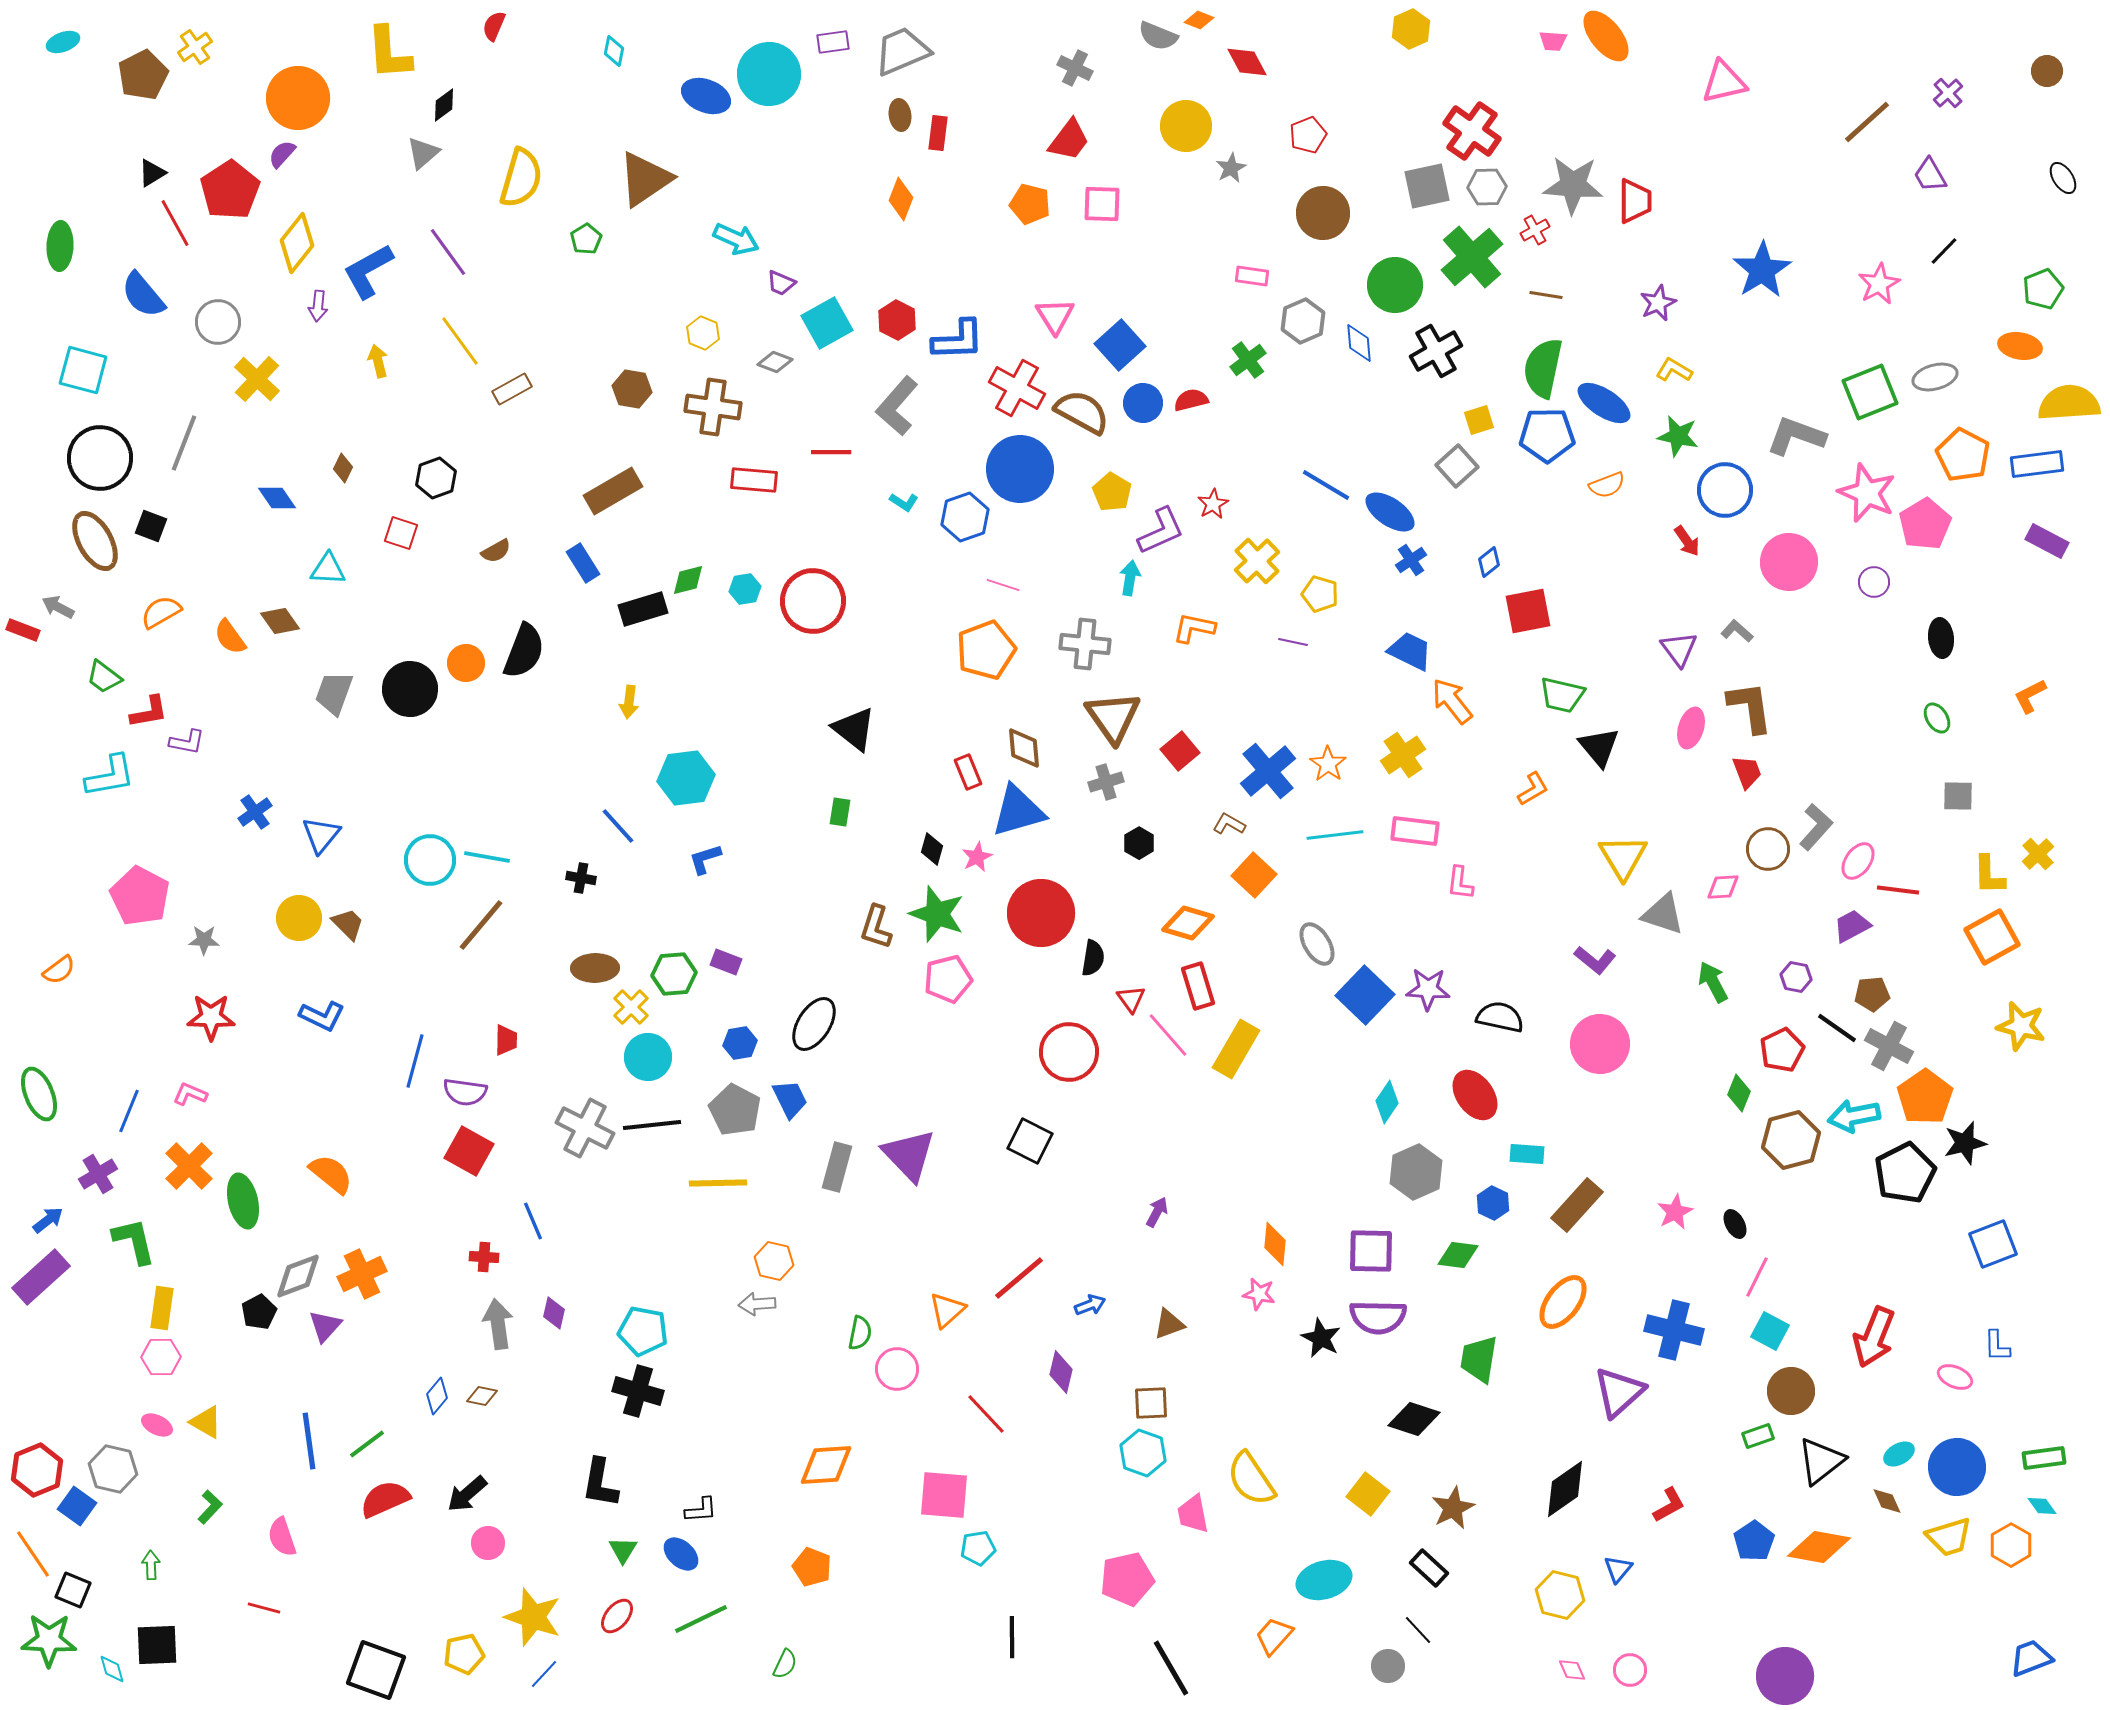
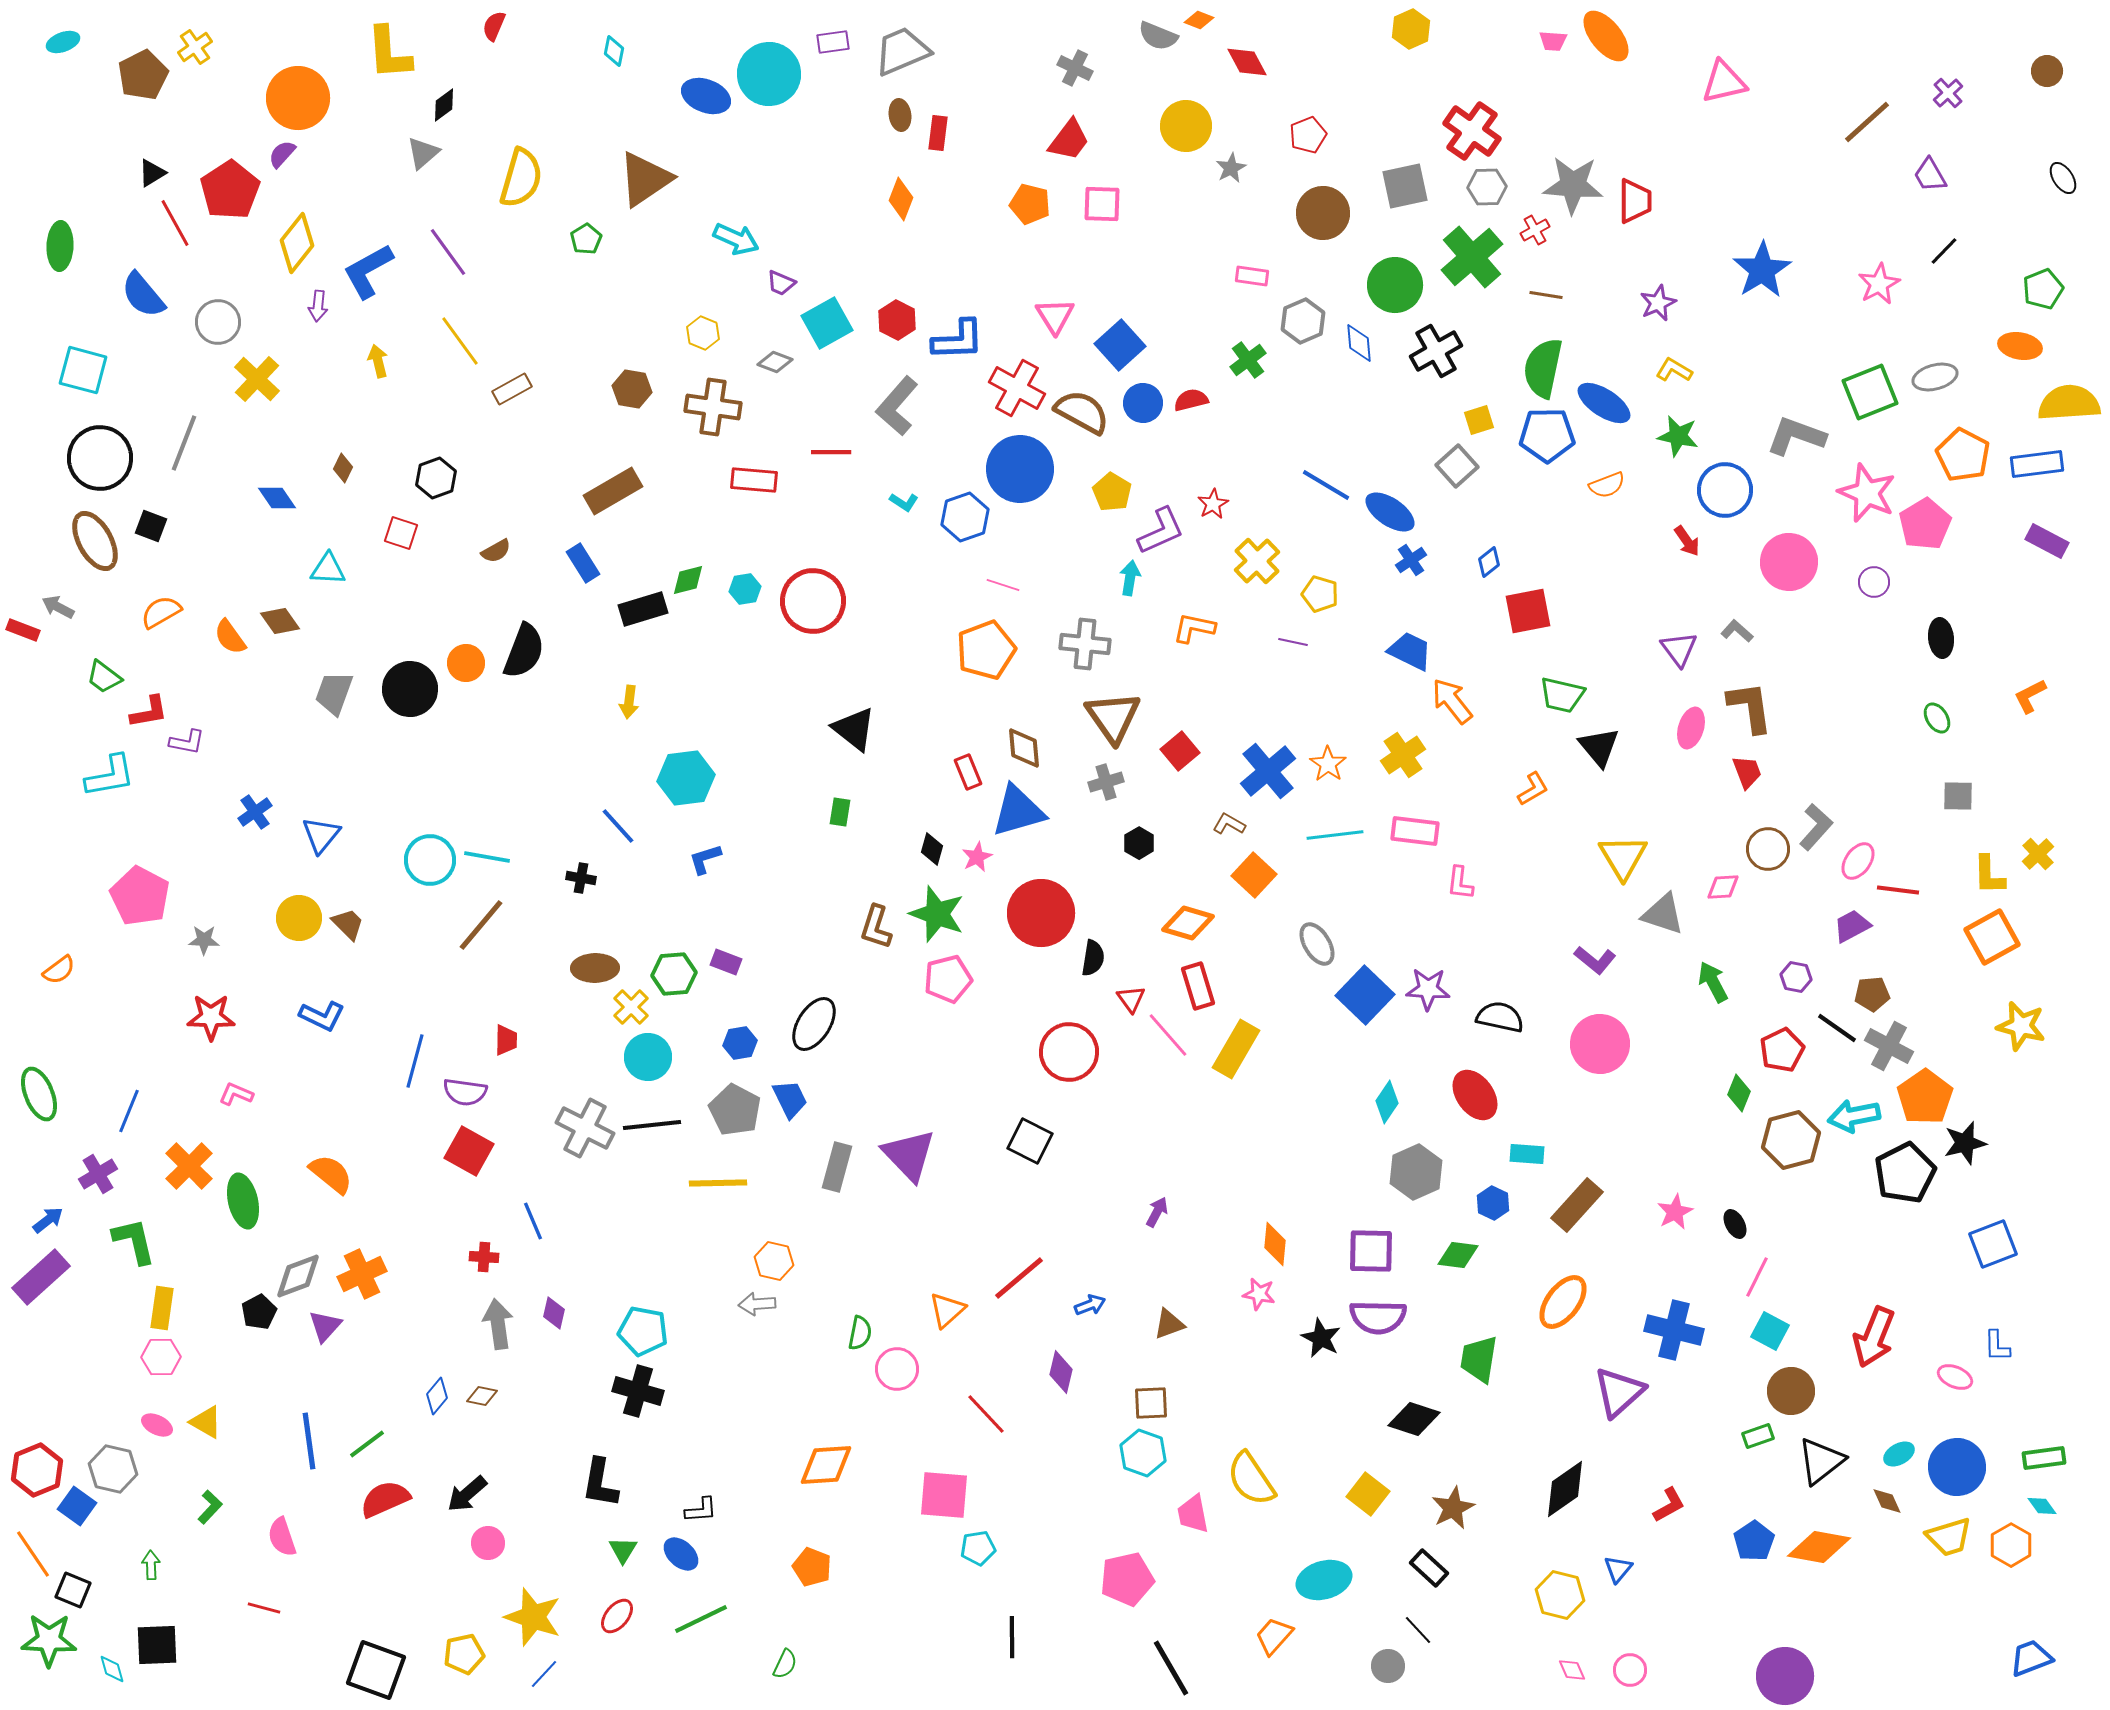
gray square at (1427, 186): moved 22 px left
pink L-shape at (190, 1094): moved 46 px right
